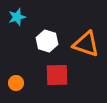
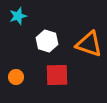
cyan star: moved 1 px right, 1 px up
orange triangle: moved 3 px right
orange circle: moved 6 px up
